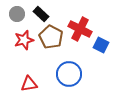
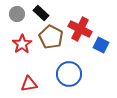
black rectangle: moved 1 px up
red star: moved 2 px left, 4 px down; rotated 18 degrees counterclockwise
